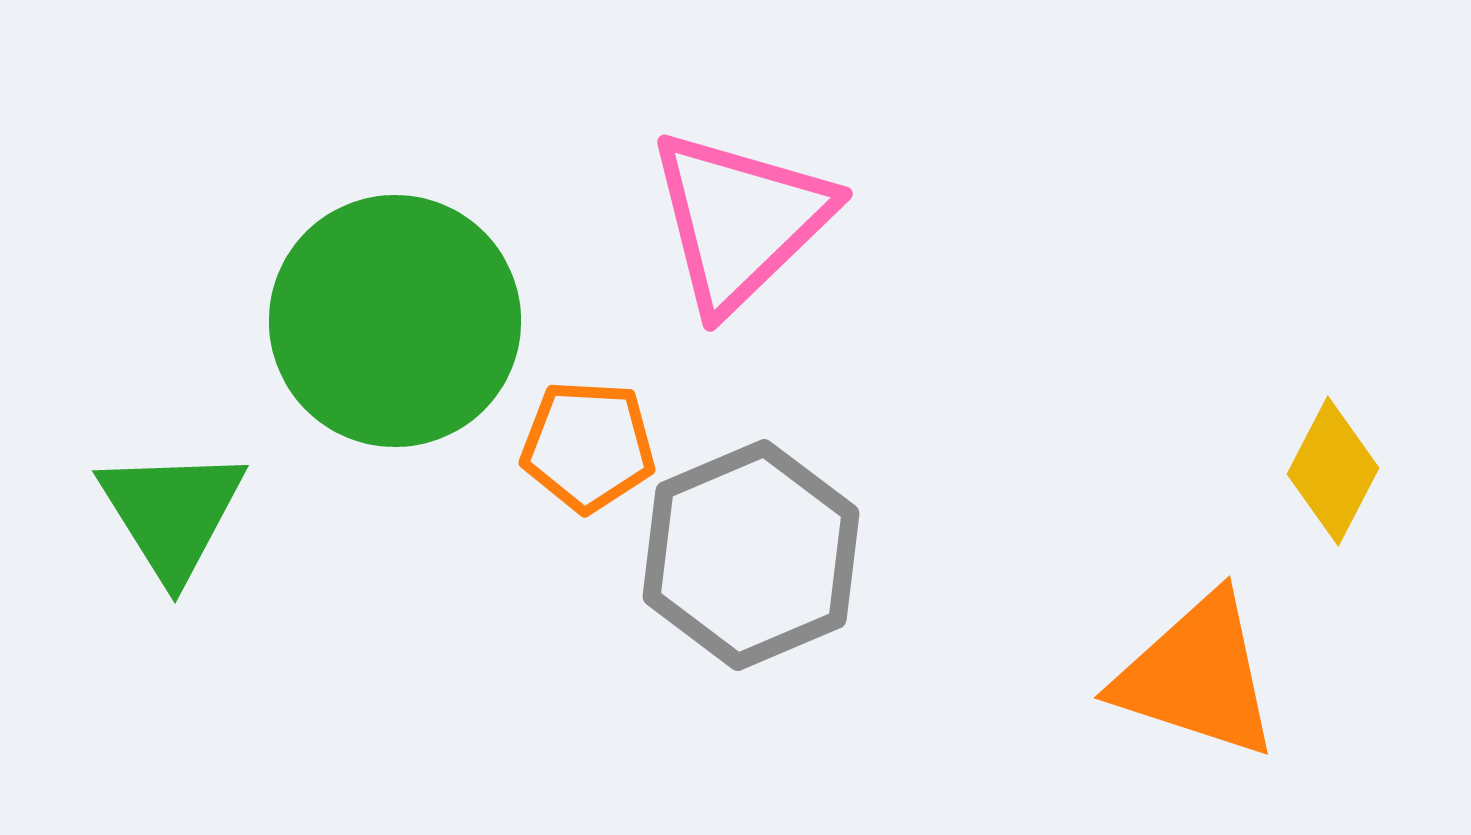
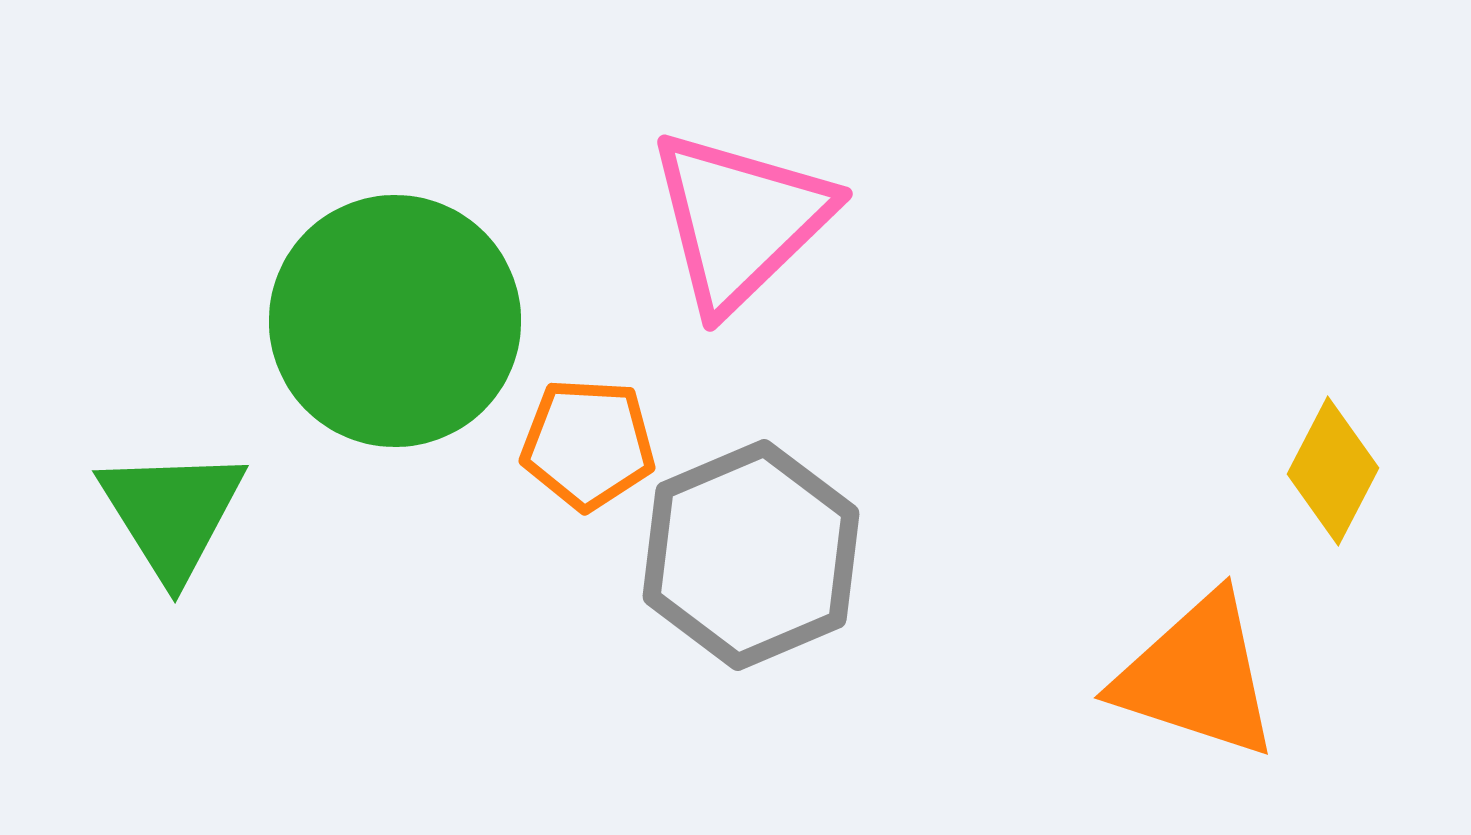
orange pentagon: moved 2 px up
